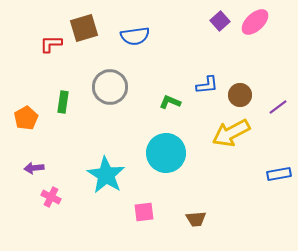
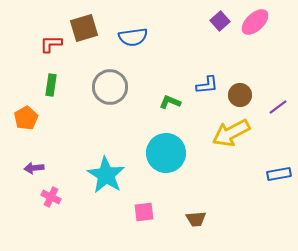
blue semicircle: moved 2 px left, 1 px down
green rectangle: moved 12 px left, 17 px up
